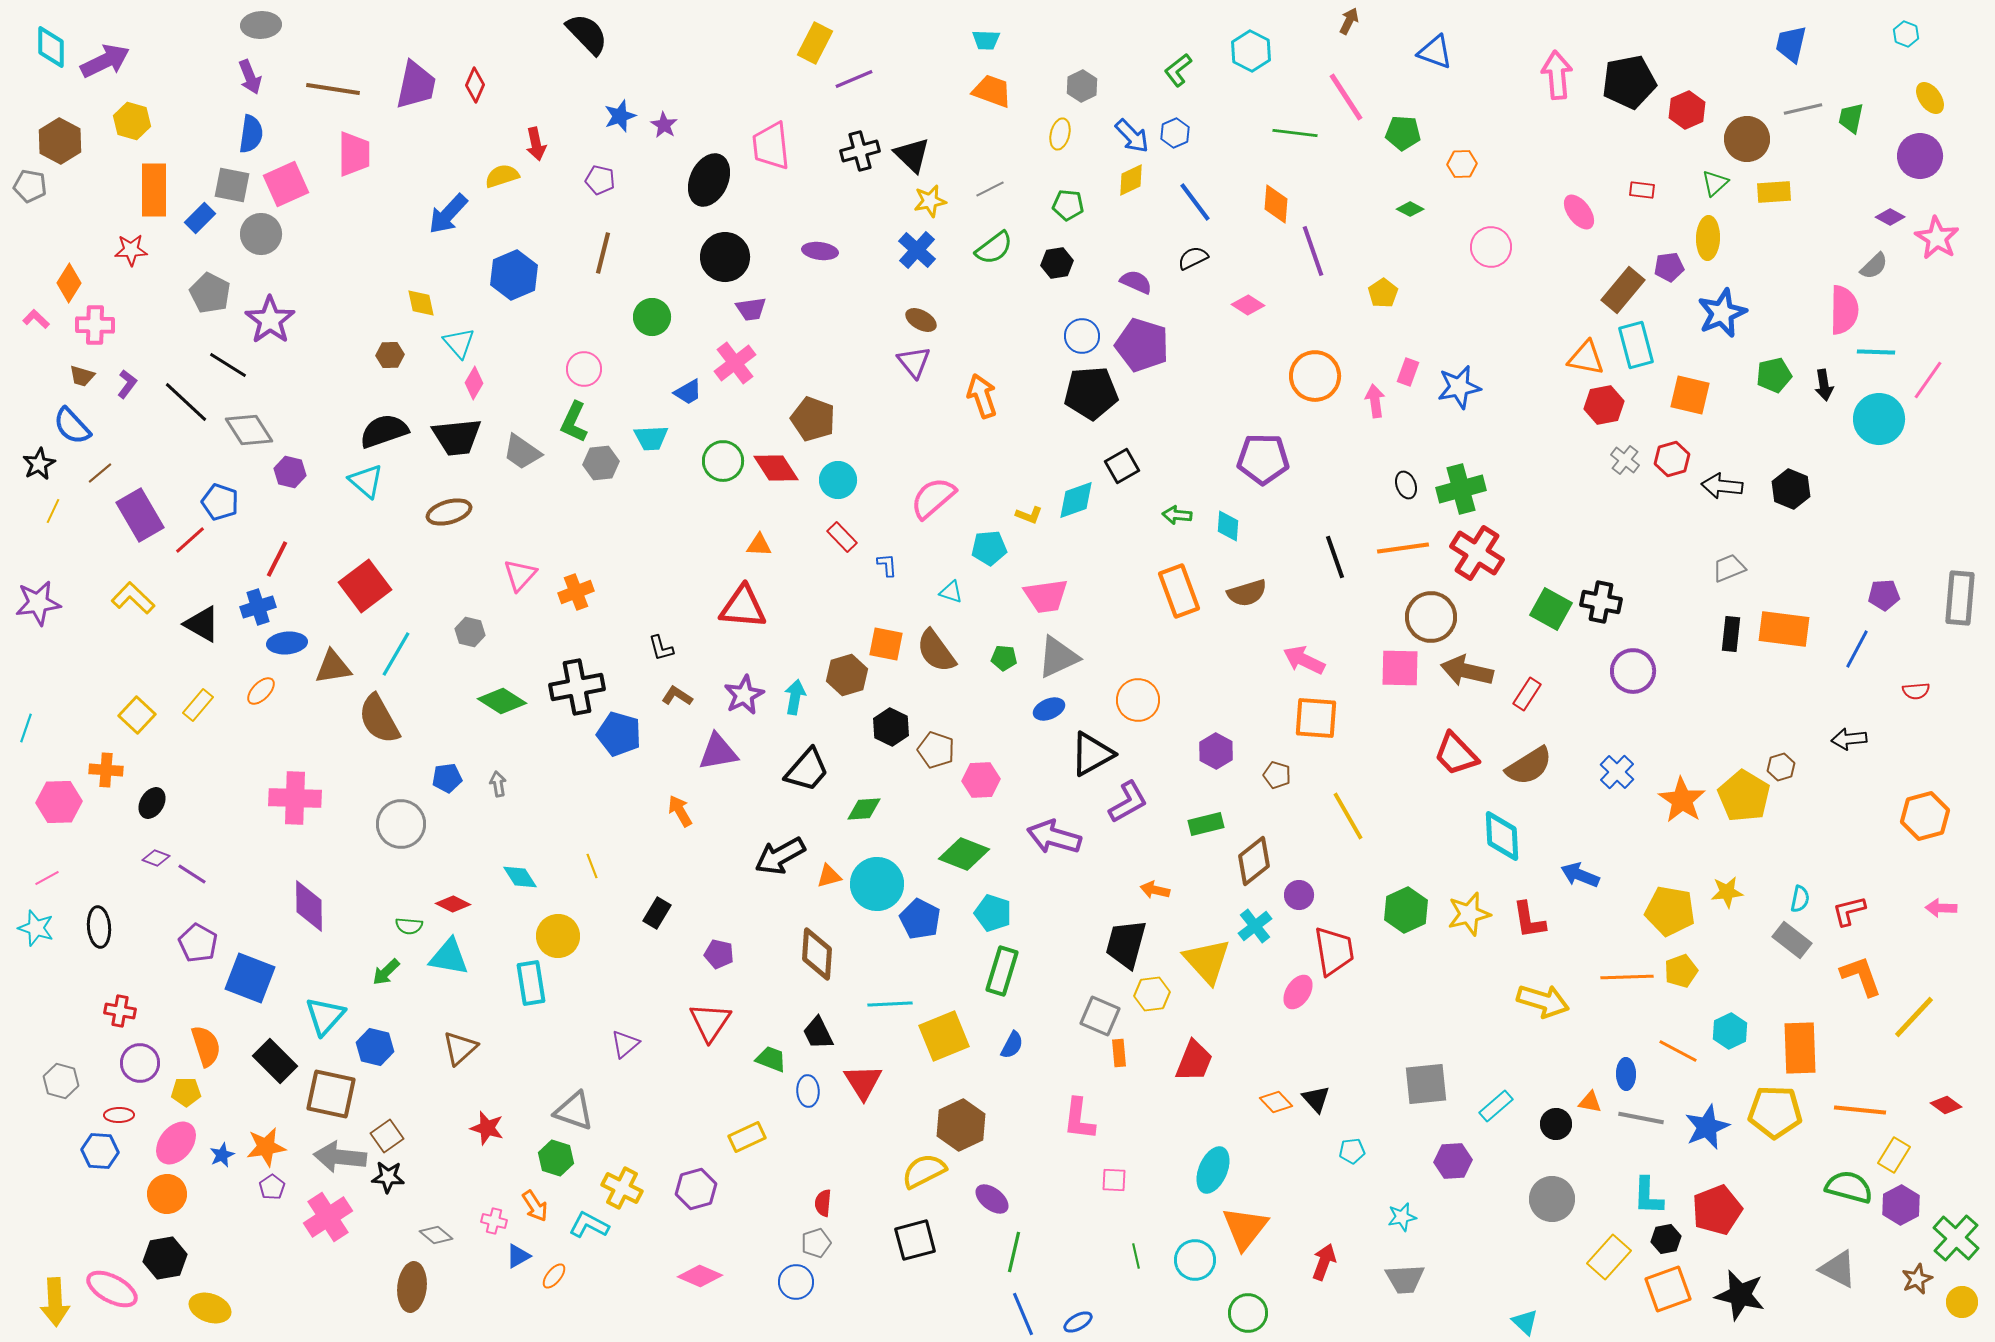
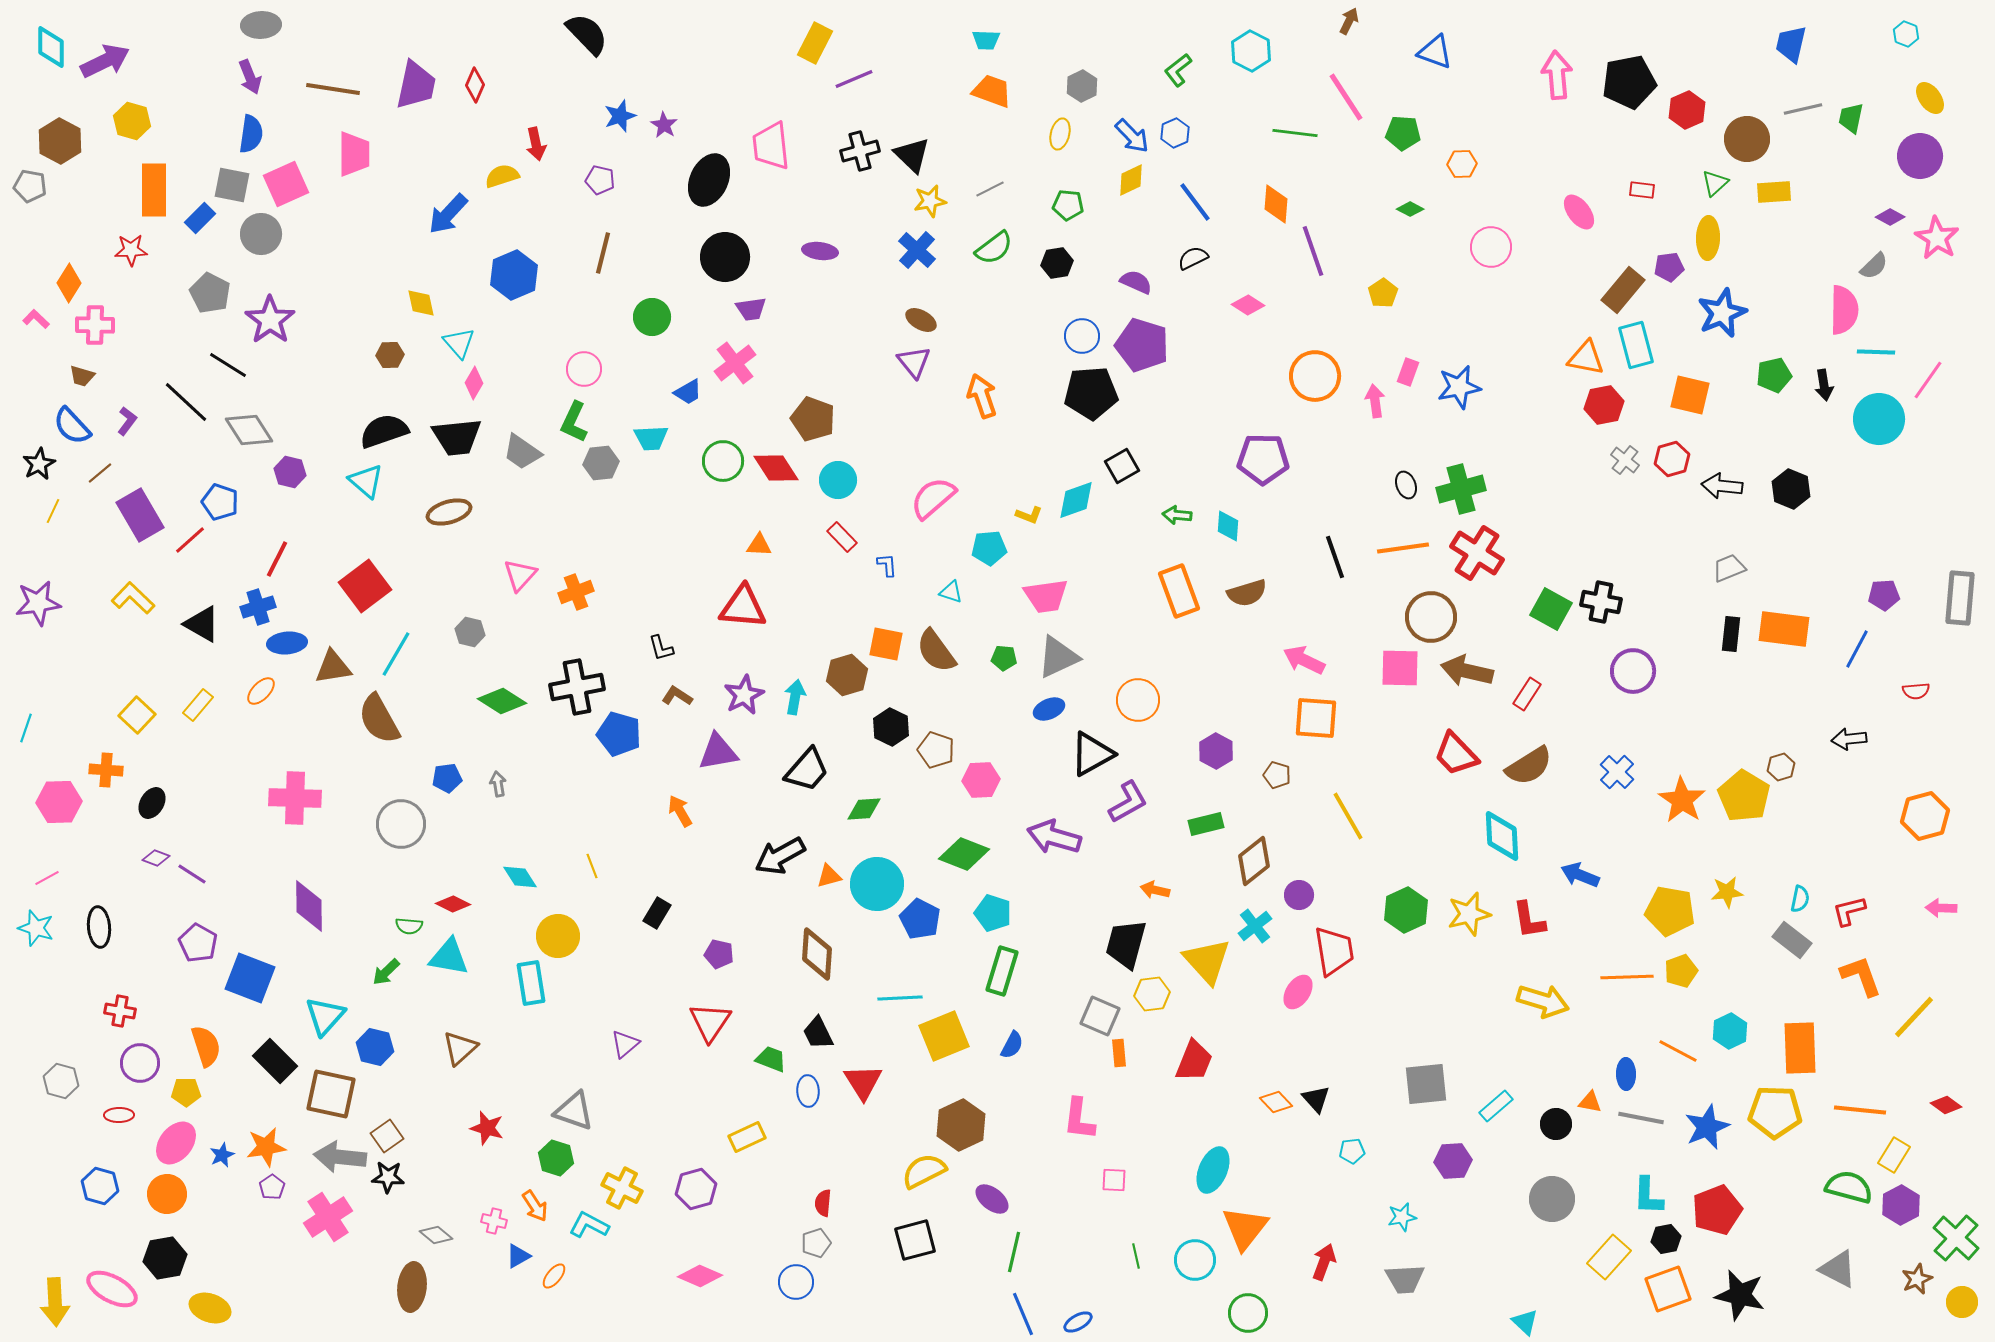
purple L-shape at (127, 384): moved 37 px down
cyan line at (890, 1004): moved 10 px right, 6 px up
blue hexagon at (100, 1151): moved 35 px down; rotated 12 degrees clockwise
